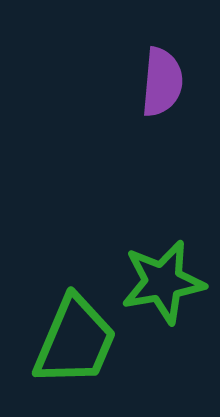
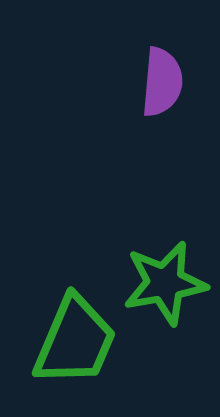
green star: moved 2 px right, 1 px down
